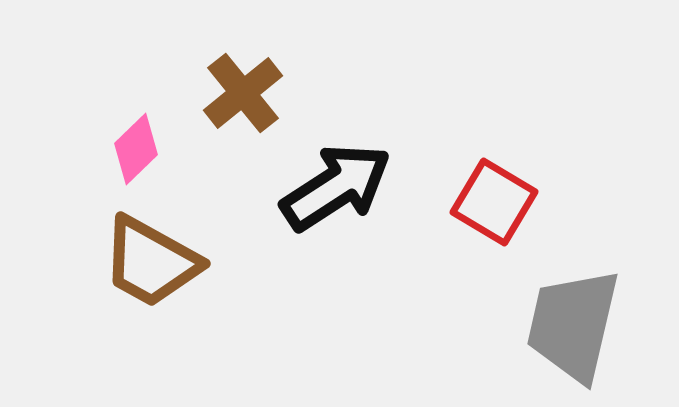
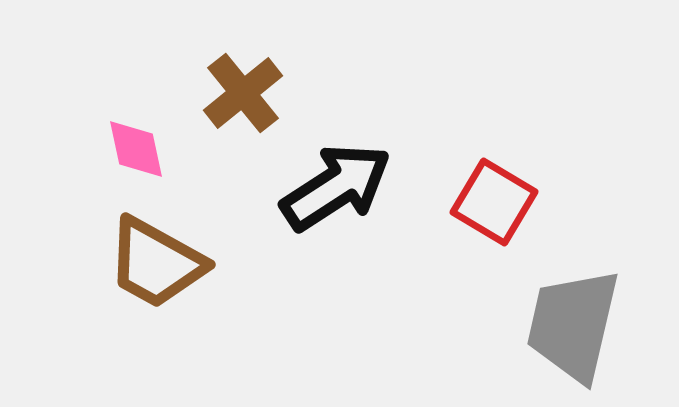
pink diamond: rotated 58 degrees counterclockwise
brown trapezoid: moved 5 px right, 1 px down
